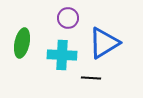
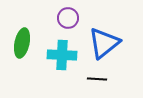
blue triangle: rotated 8 degrees counterclockwise
black line: moved 6 px right, 1 px down
